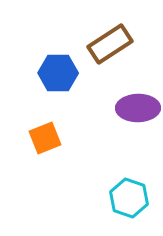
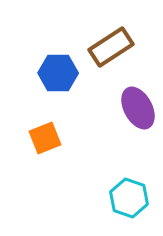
brown rectangle: moved 1 px right, 3 px down
purple ellipse: rotated 63 degrees clockwise
